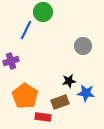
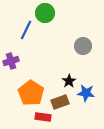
green circle: moved 2 px right, 1 px down
black star: rotated 24 degrees counterclockwise
orange pentagon: moved 6 px right, 3 px up
